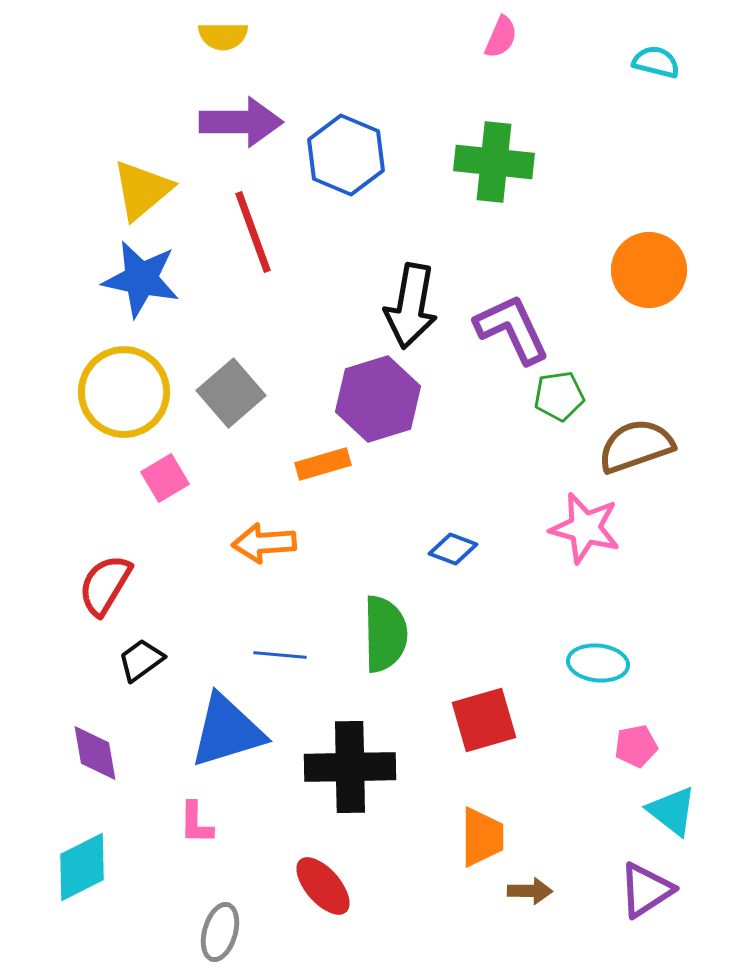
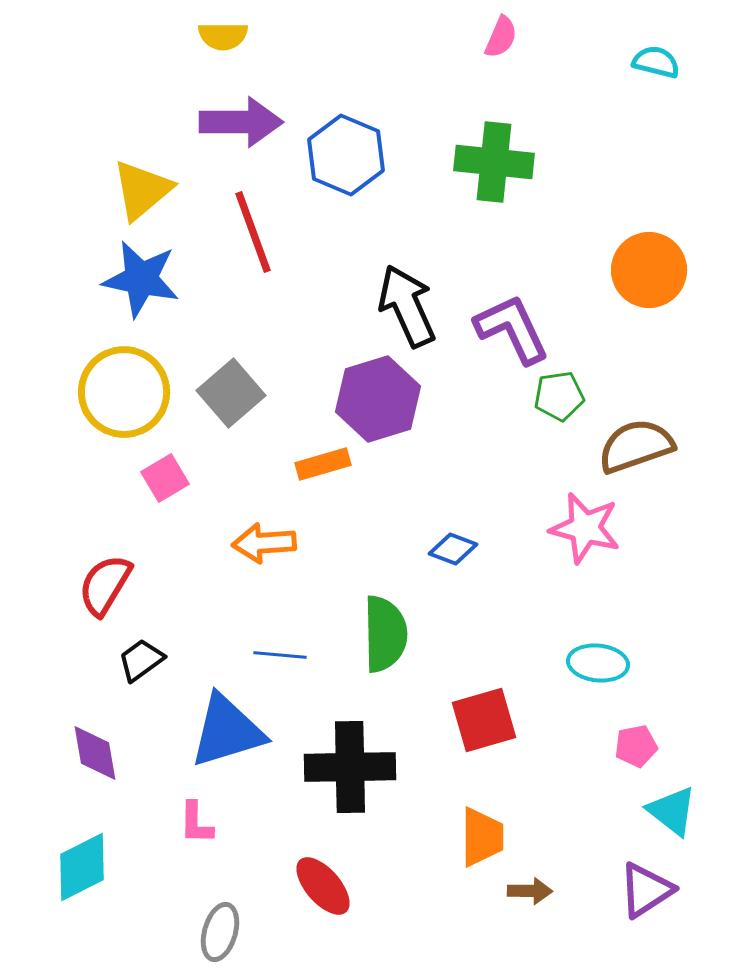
black arrow: moved 4 px left; rotated 146 degrees clockwise
